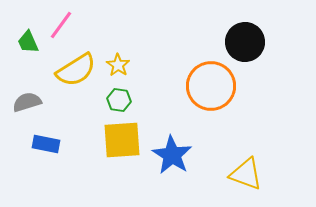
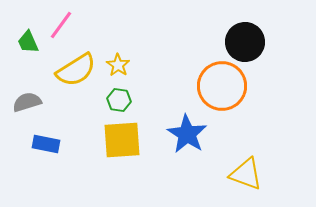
orange circle: moved 11 px right
blue star: moved 15 px right, 21 px up
